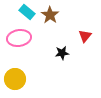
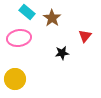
brown star: moved 2 px right, 3 px down
